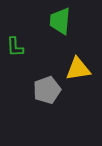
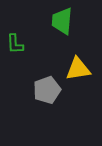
green trapezoid: moved 2 px right
green L-shape: moved 3 px up
